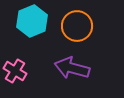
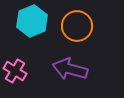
purple arrow: moved 2 px left, 1 px down
